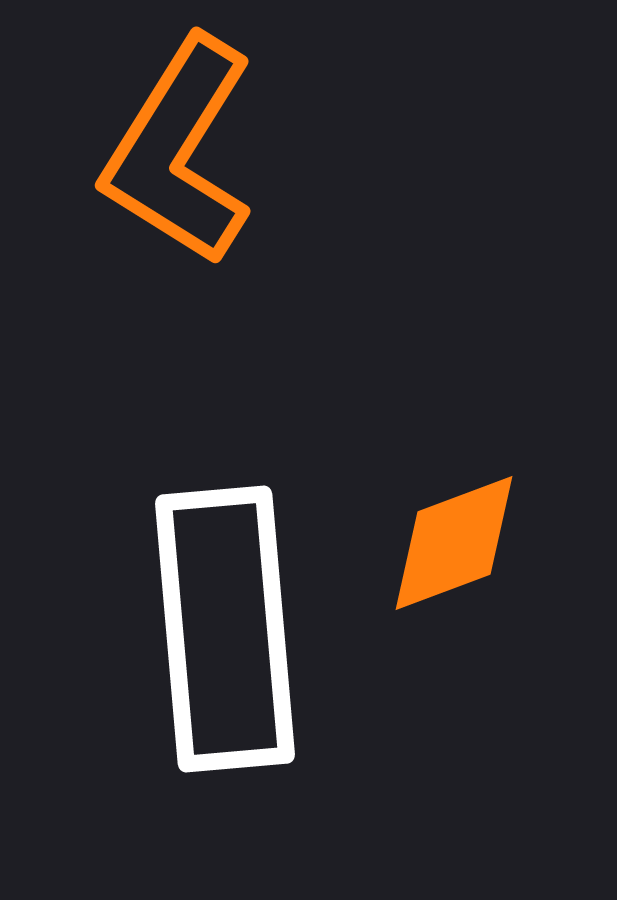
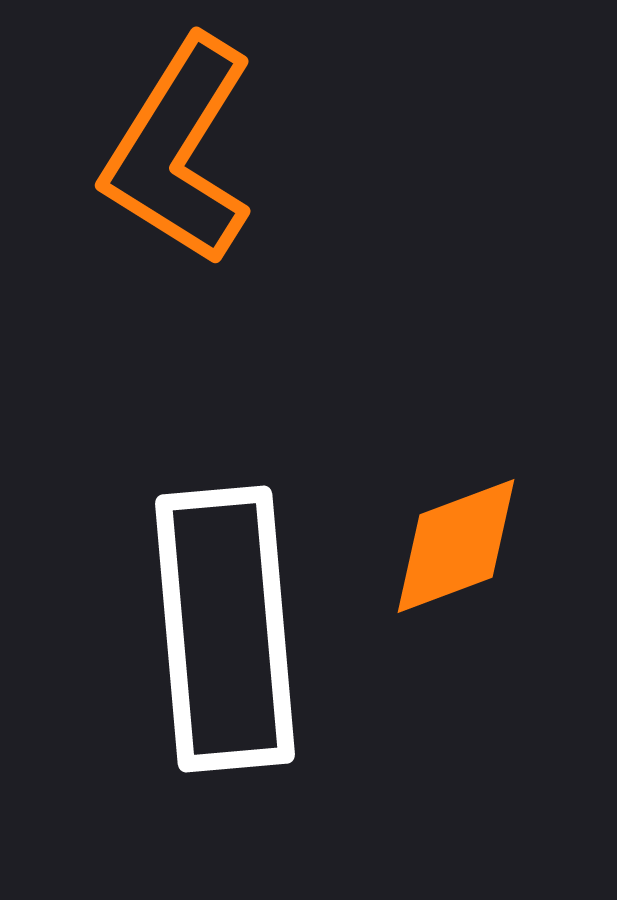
orange diamond: moved 2 px right, 3 px down
